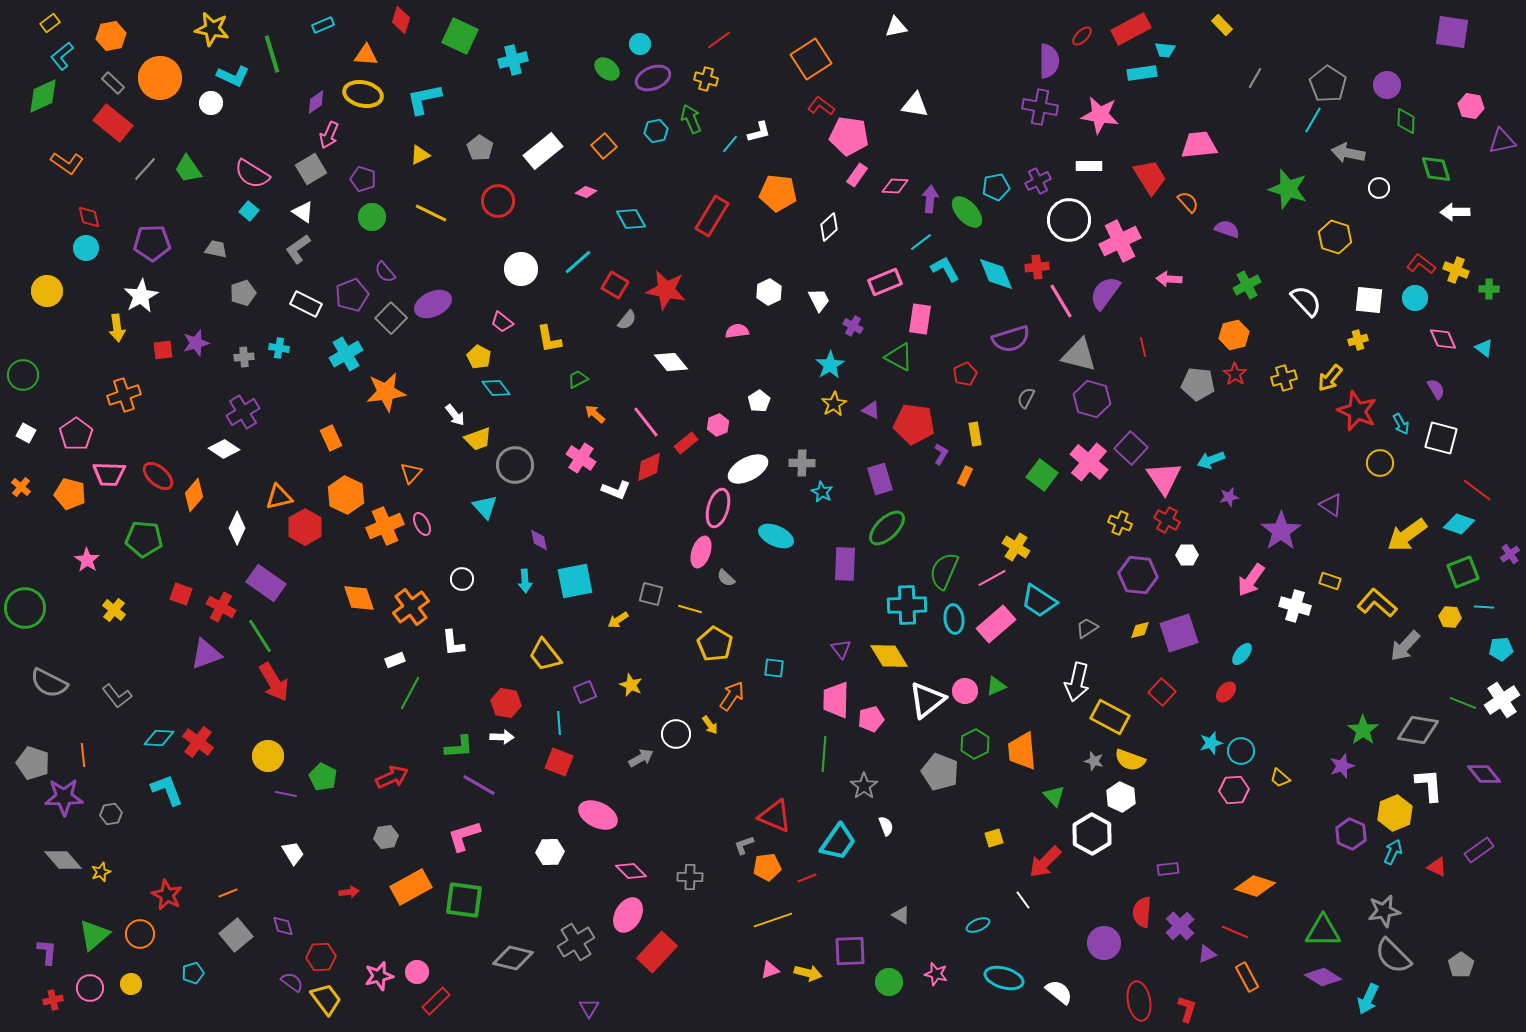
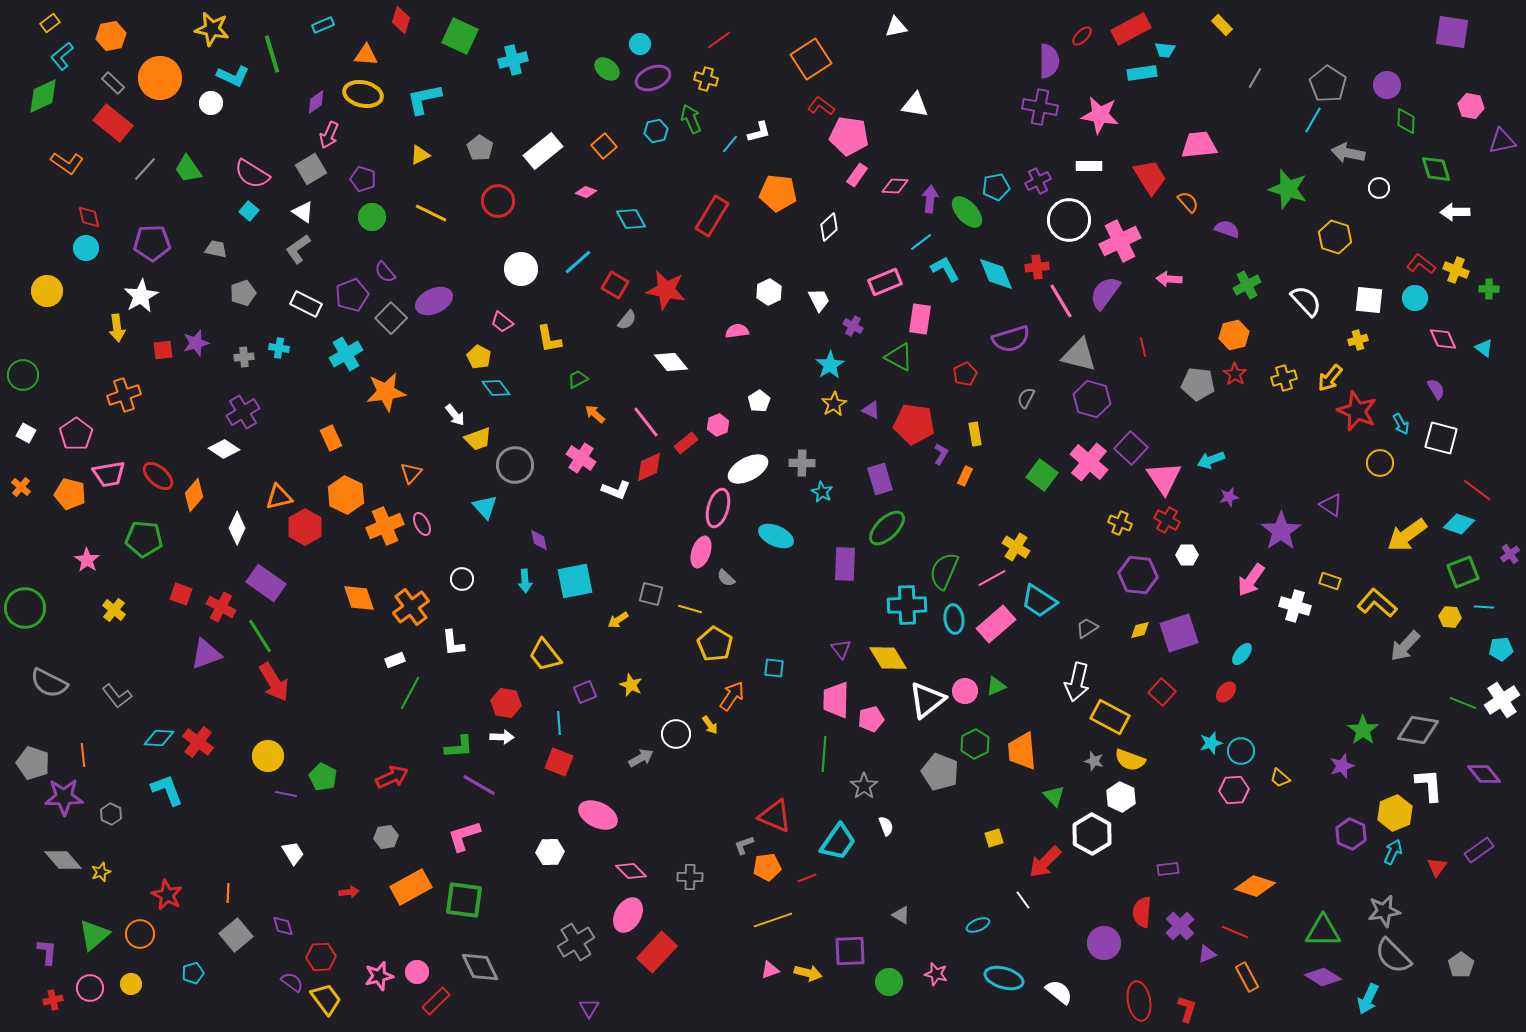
purple ellipse at (433, 304): moved 1 px right, 3 px up
pink trapezoid at (109, 474): rotated 12 degrees counterclockwise
yellow diamond at (889, 656): moved 1 px left, 2 px down
gray hexagon at (111, 814): rotated 25 degrees counterclockwise
red triangle at (1437, 867): rotated 40 degrees clockwise
orange line at (228, 893): rotated 66 degrees counterclockwise
gray diamond at (513, 958): moved 33 px left, 9 px down; rotated 51 degrees clockwise
